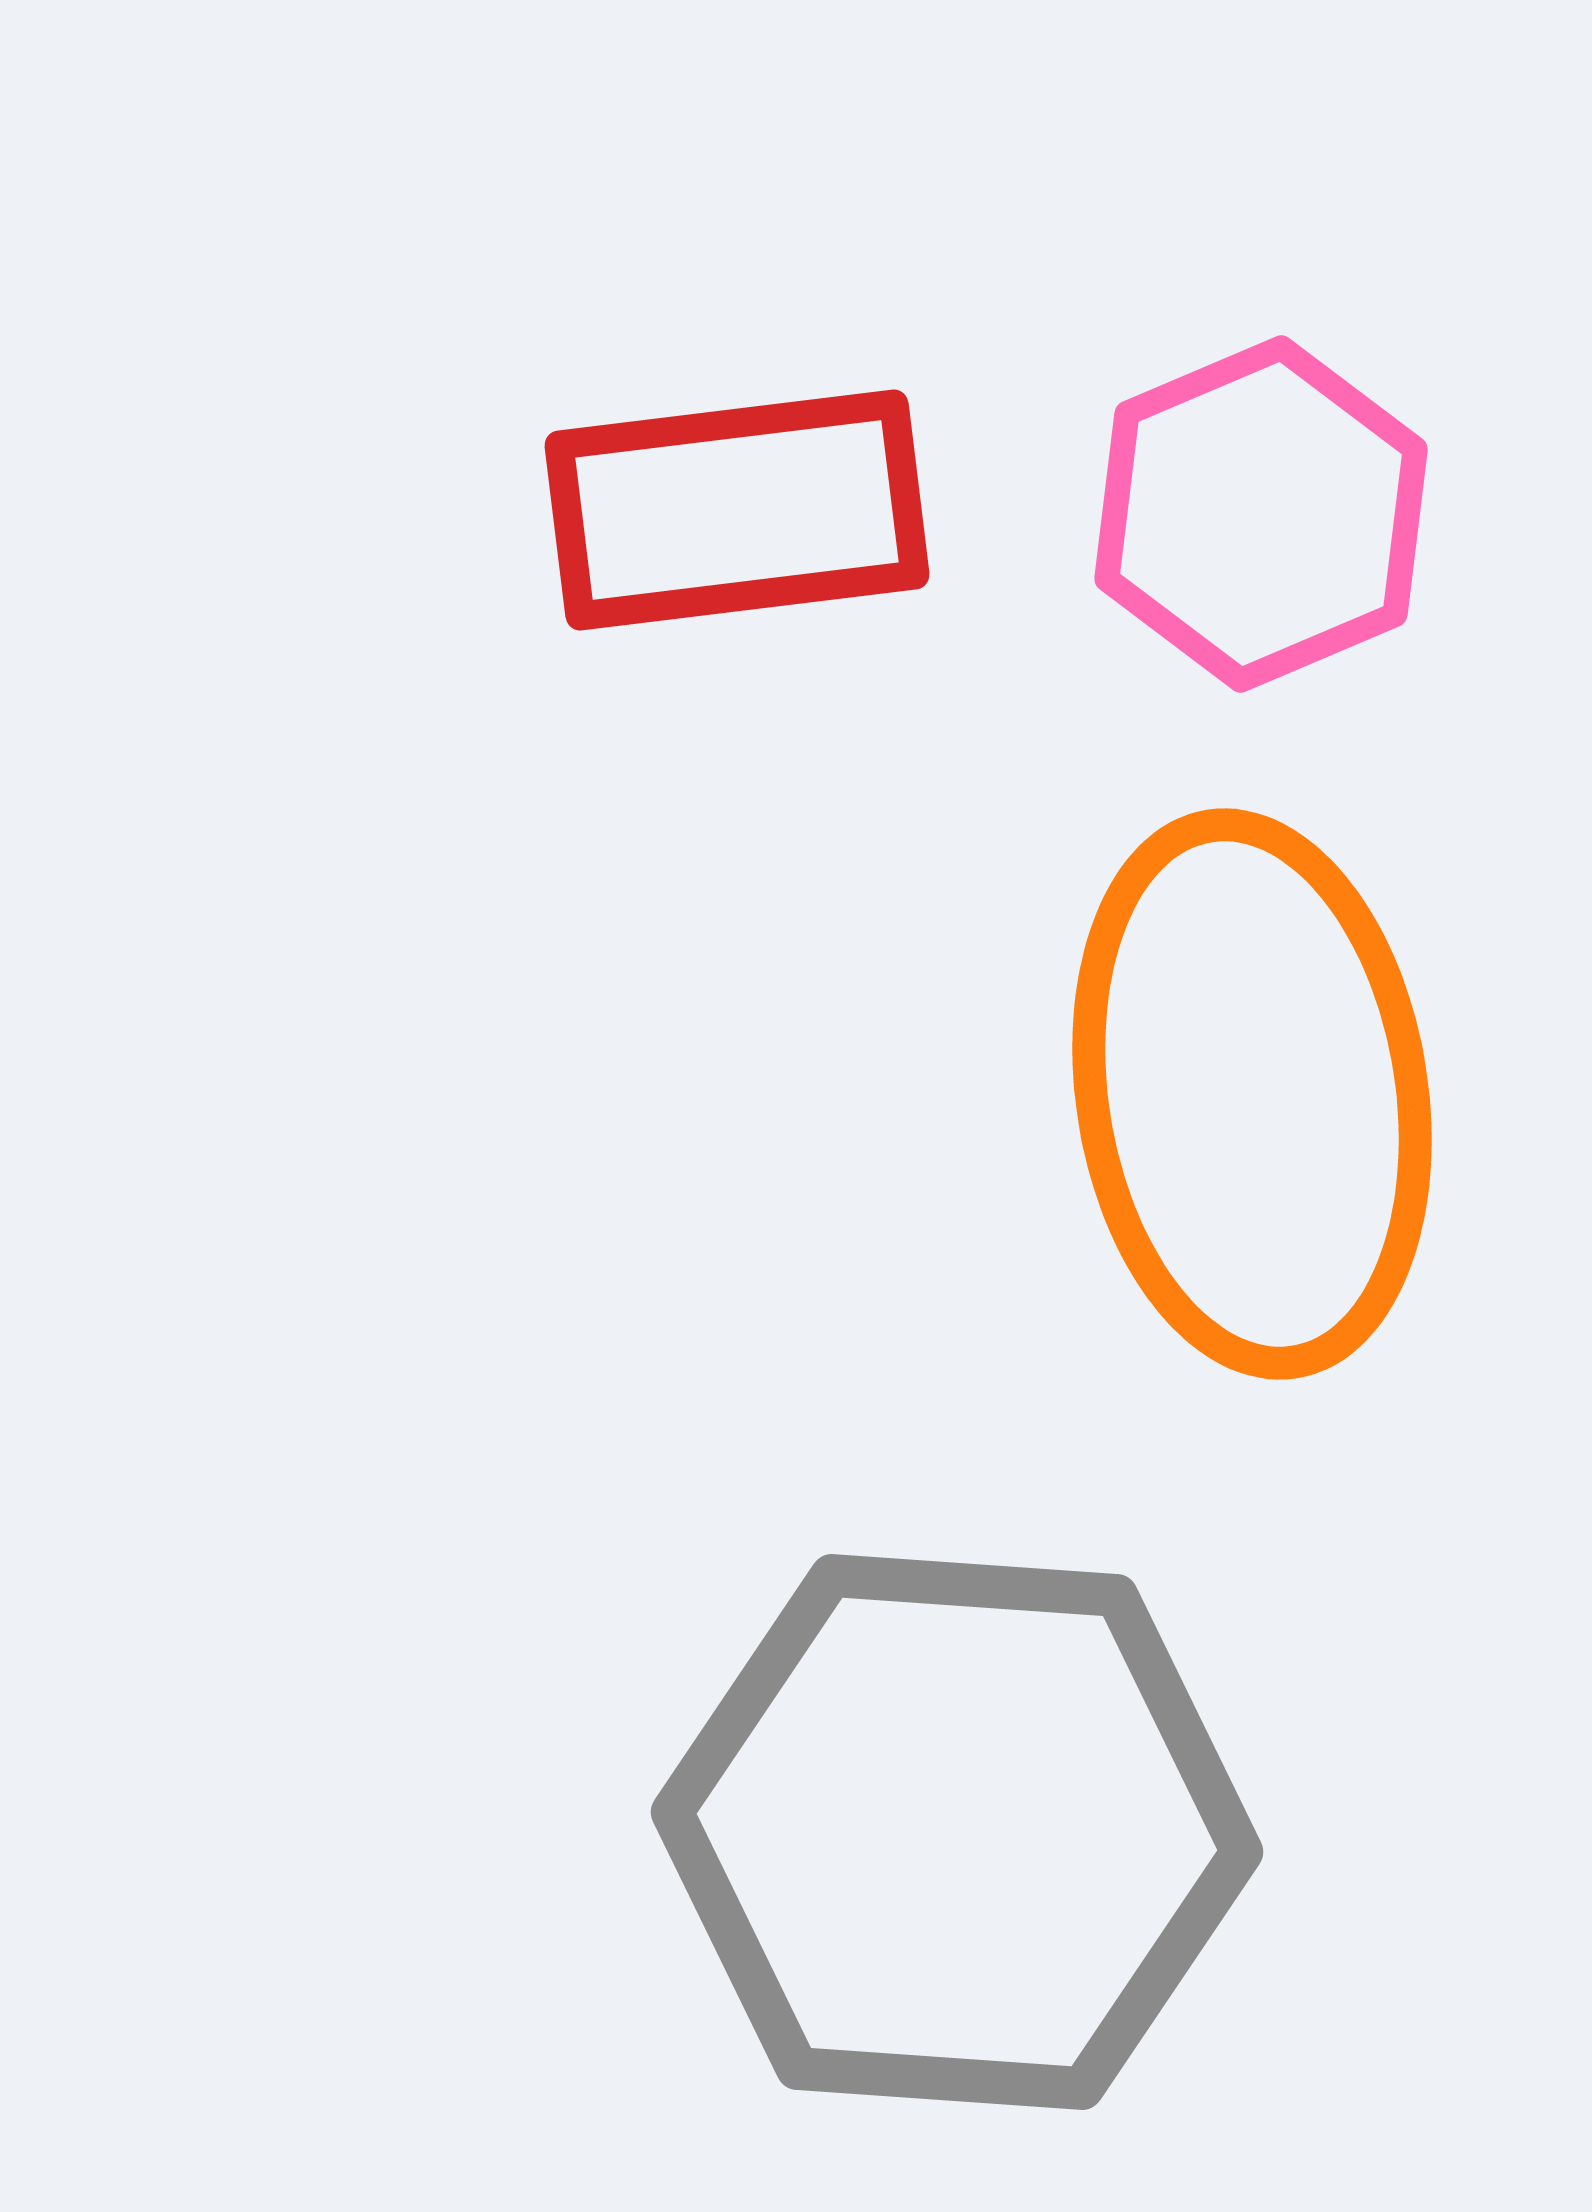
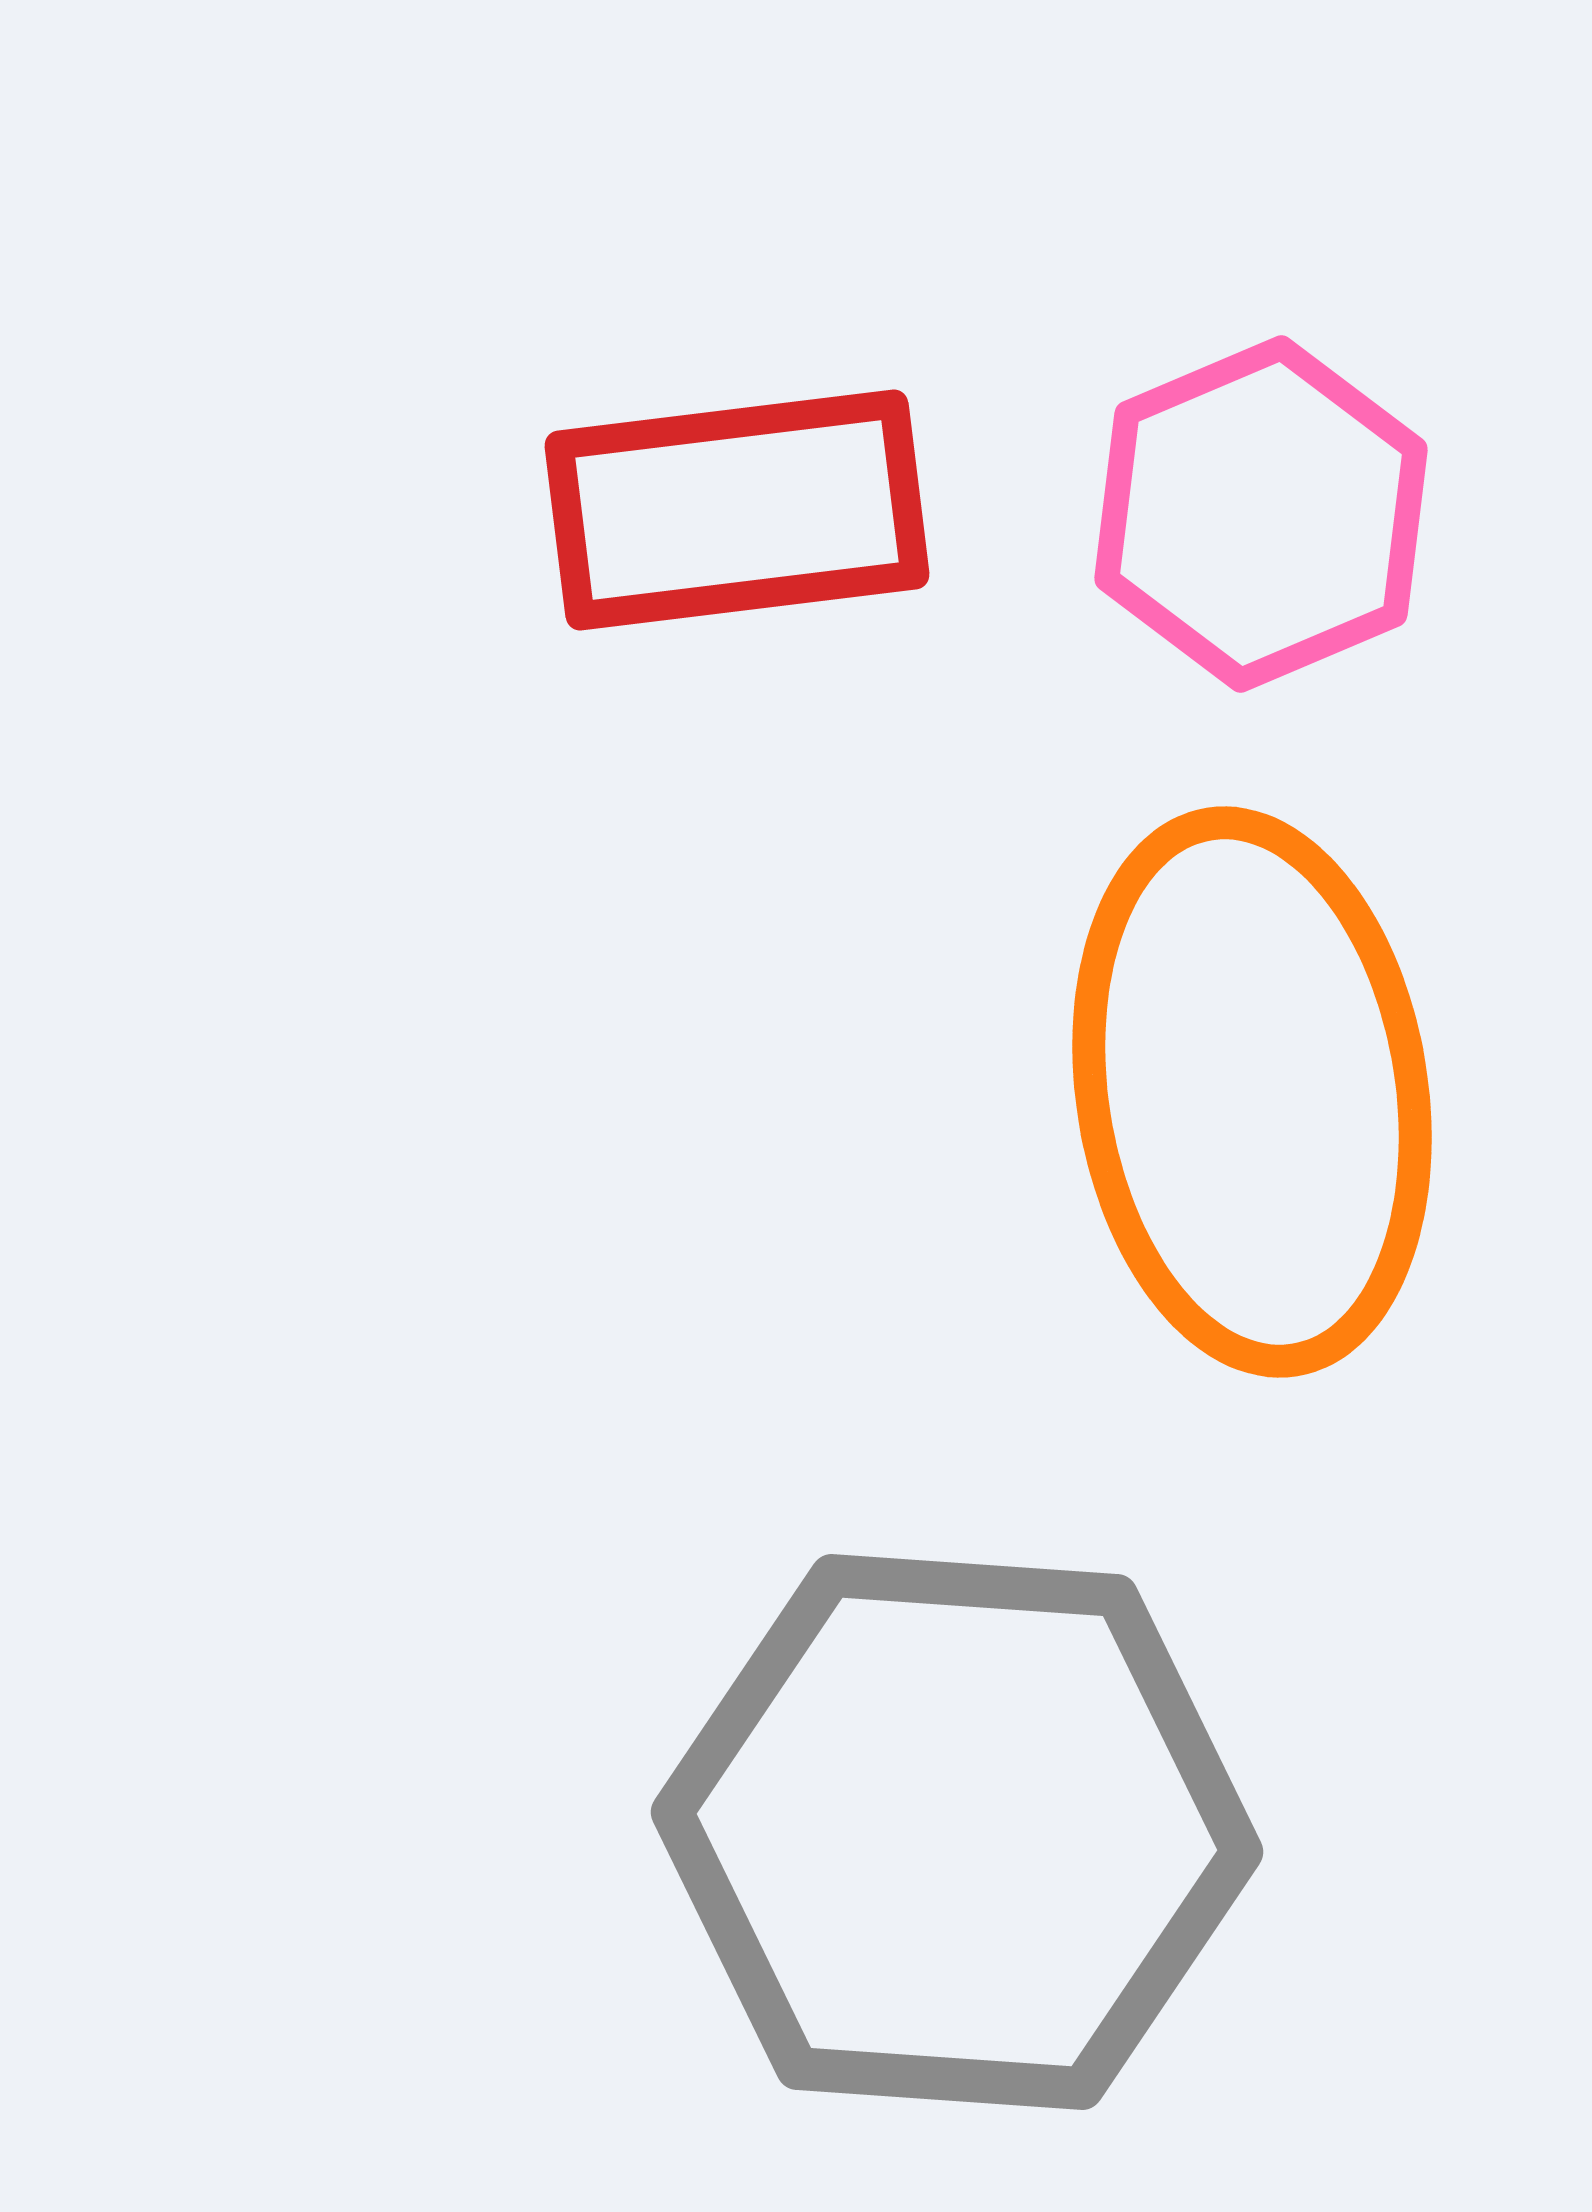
orange ellipse: moved 2 px up
